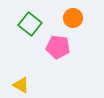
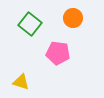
pink pentagon: moved 6 px down
yellow triangle: moved 3 px up; rotated 12 degrees counterclockwise
